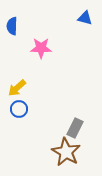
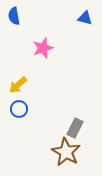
blue semicircle: moved 2 px right, 10 px up; rotated 12 degrees counterclockwise
pink star: moved 2 px right; rotated 20 degrees counterclockwise
yellow arrow: moved 1 px right, 3 px up
